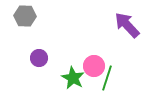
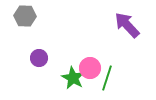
pink circle: moved 4 px left, 2 px down
